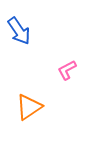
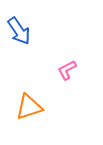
orange triangle: rotated 16 degrees clockwise
